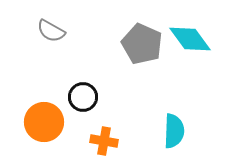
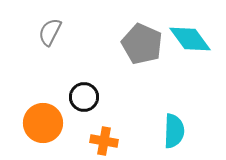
gray semicircle: moved 1 px left, 1 px down; rotated 88 degrees clockwise
black circle: moved 1 px right
orange circle: moved 1 px left, 1 px down
